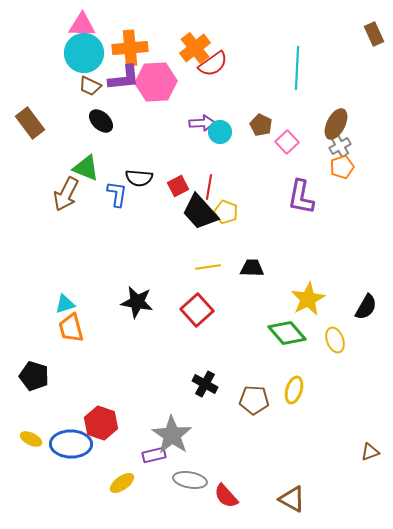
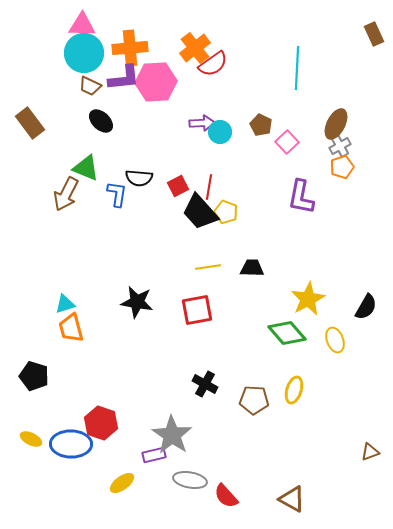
red square at (197, 310): rotated 32 degrees clockwise
